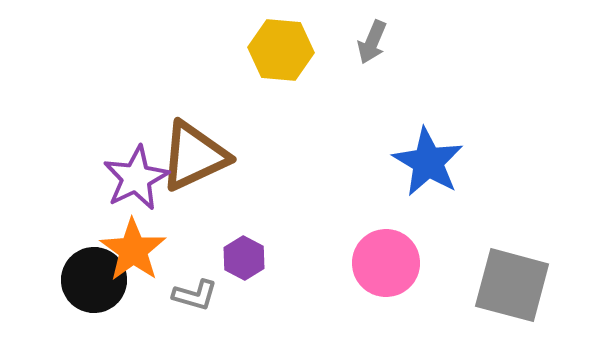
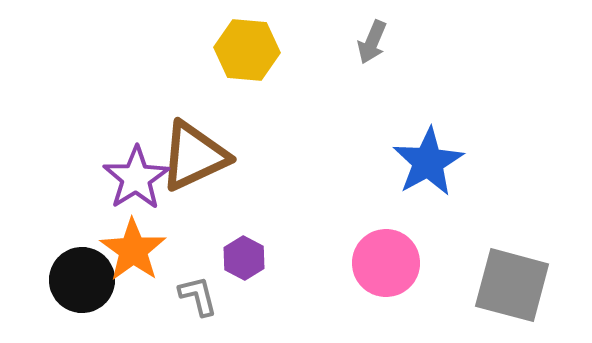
yellow hexagon: moved 34 px left
blue star: rotated 12 degrees clockwise
purple star: rotated 6 degrees counterclockwise
black circle: moved 12 px left
gray L-shape: moved 3 px right, 1 px down; rotated 120 degrees counterclockwise
